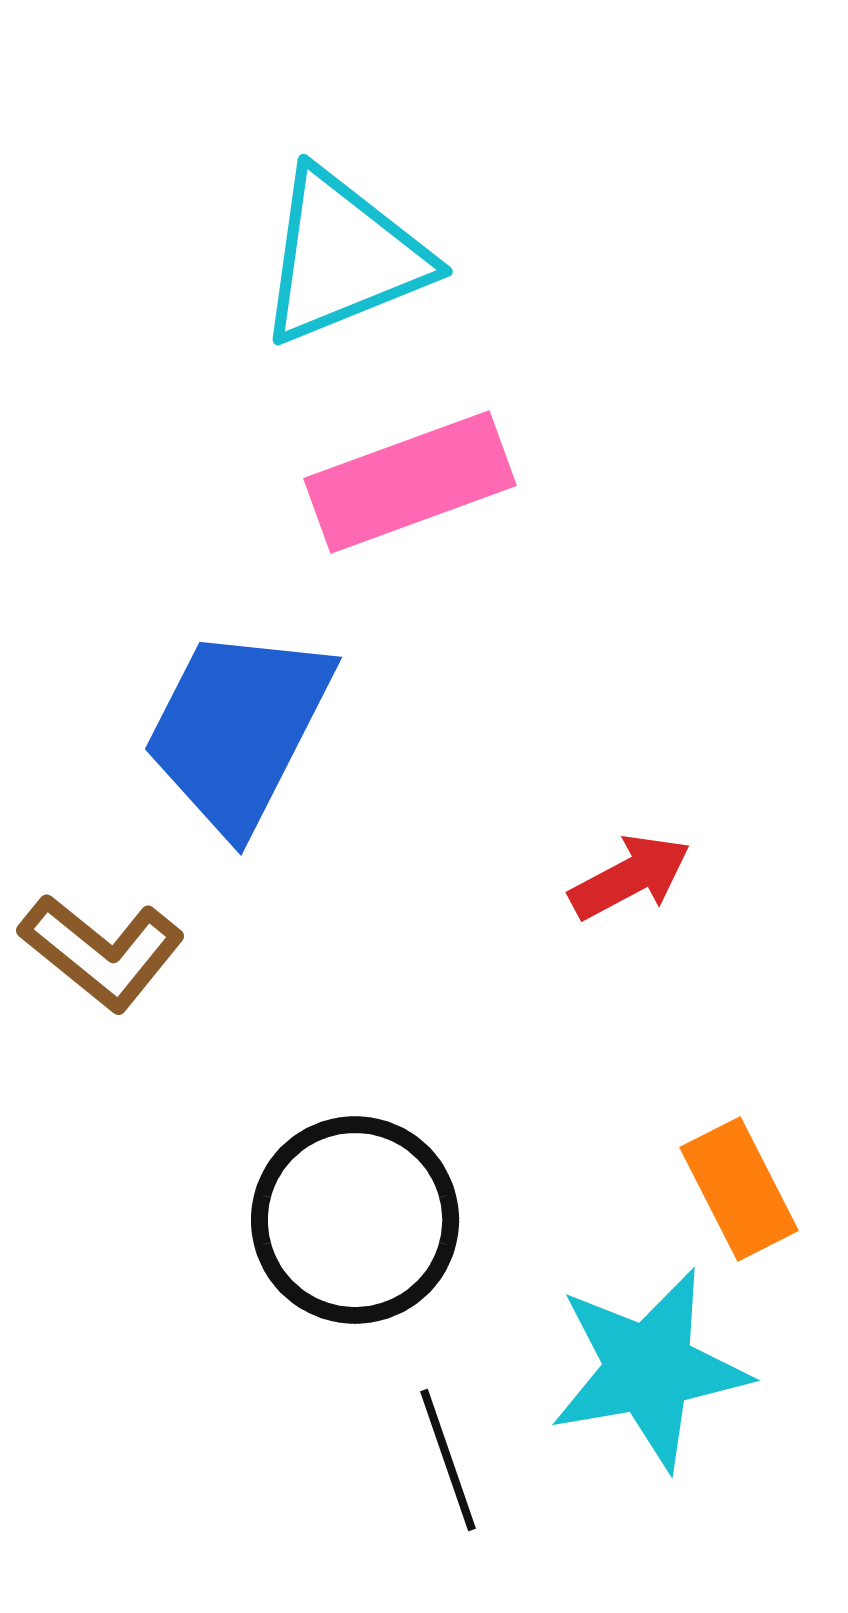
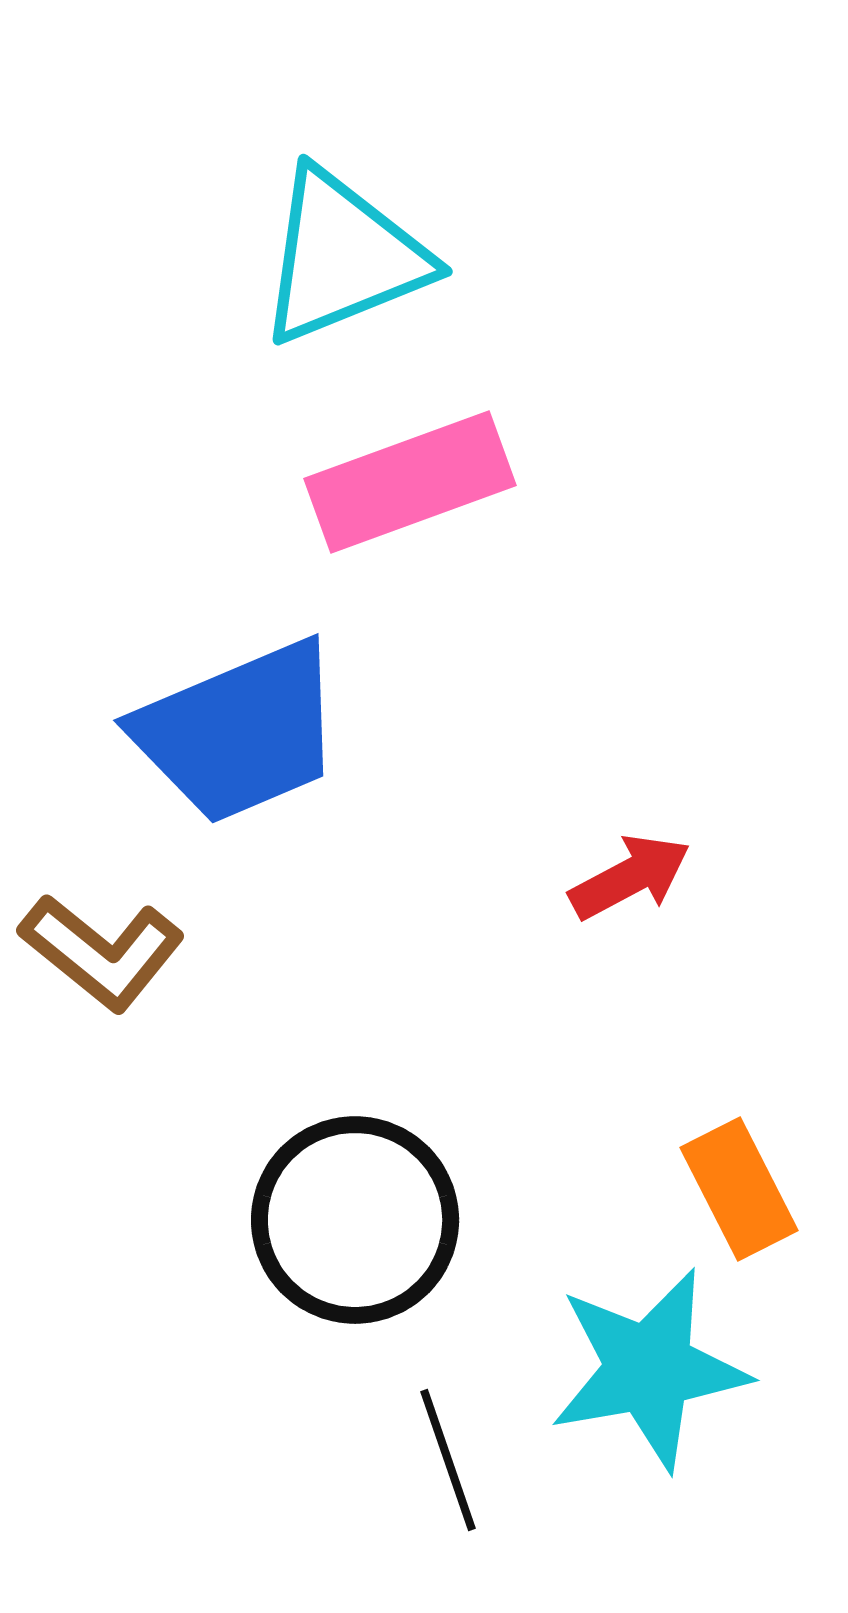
blue trapezoid: moved 1 px right, 3 px down; rotated 140 degrees counterclockwise
